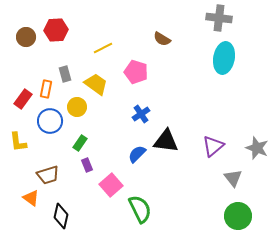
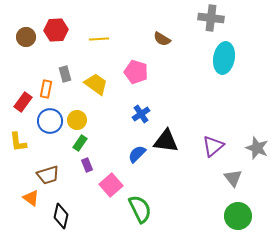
gray cross: moved 8 px left
yellow line: moved 4 px left, 9 px up; rotated 24 degrees clockwise
red rectangle: moved 3 px down
yellow circle: moved 13 px down
